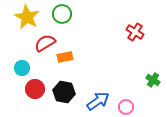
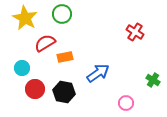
yellow star: moved 2 px left, 1 px down
blue arrow: moved 28 px up
pink circle: moved 4 px up
